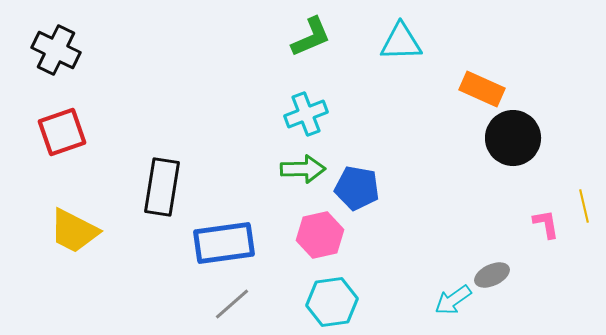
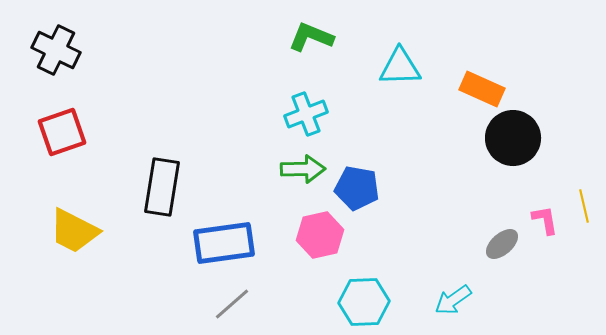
green L-shape: rotated 135 degrees counterclockwise
cyan triangle: moved 1 px left, 25 px down
pink L-shape: moved 1 px left, 4 px up
gray ellipse: moved 10 px right, 31 px up; rotated 16 degrees counterclockwise
cyan hexagon: moved 32 px right; rotated 6 degrees clockwise
